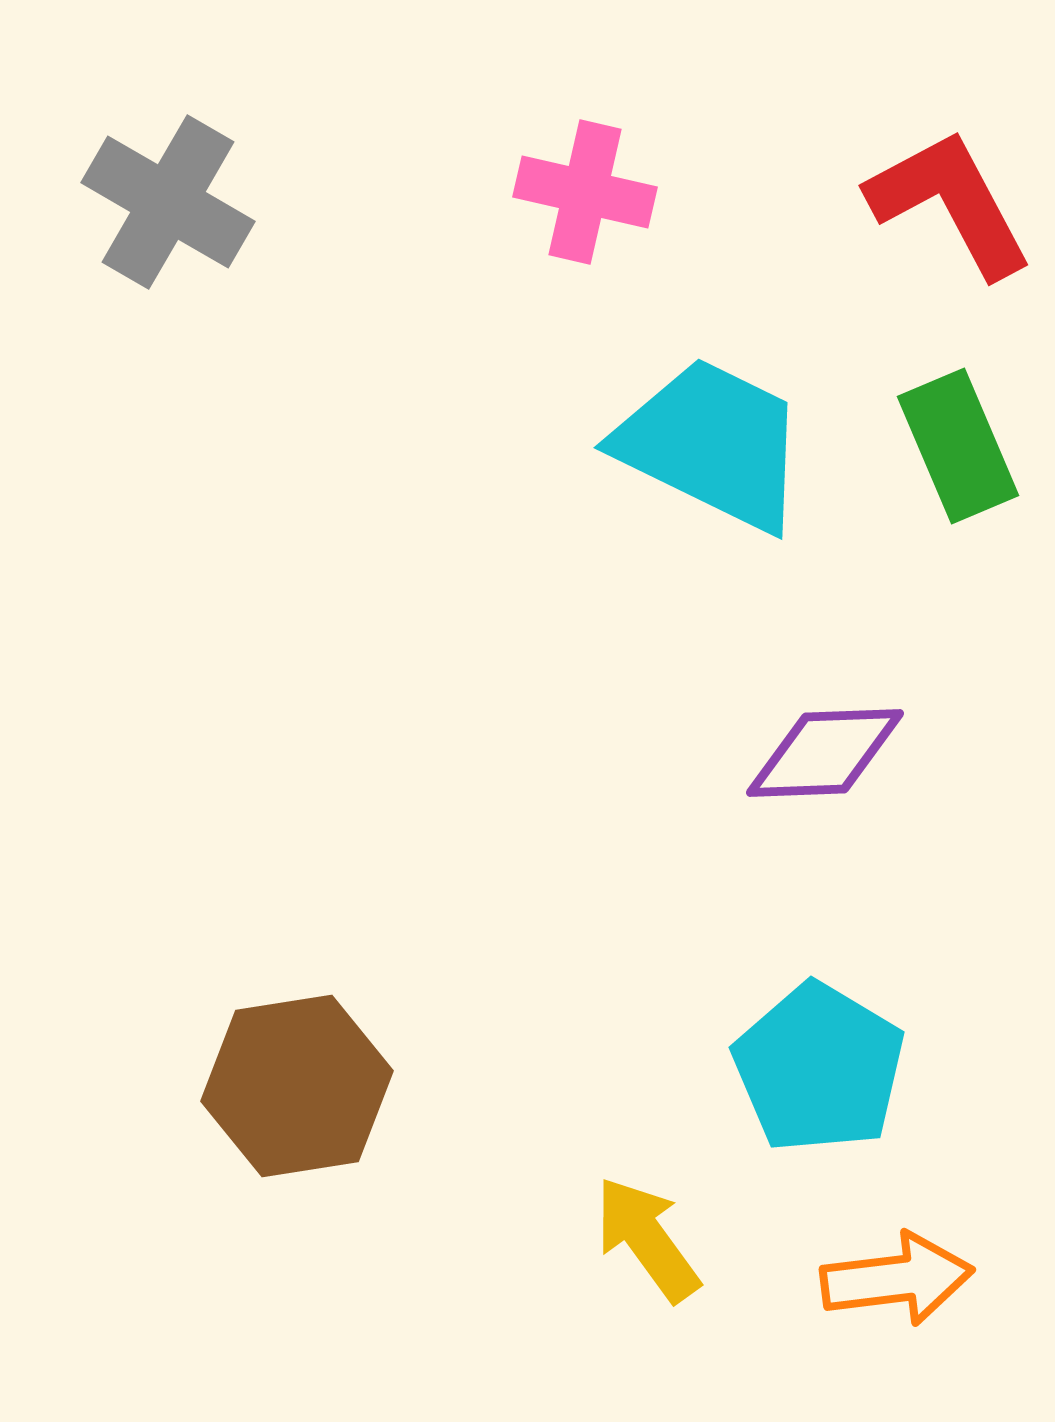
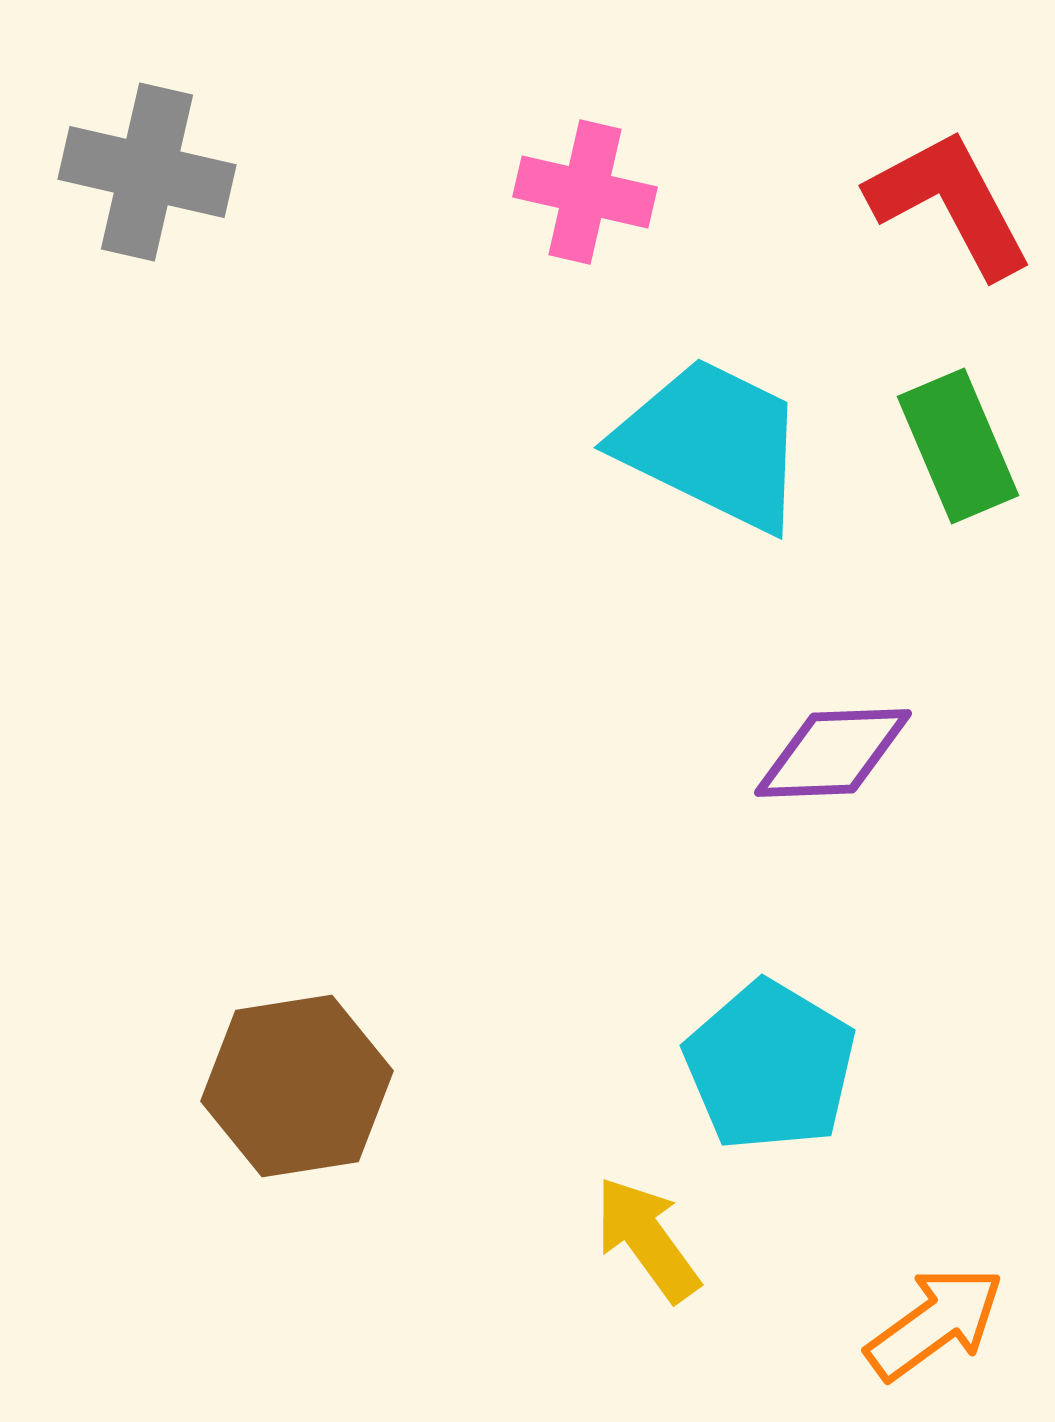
gray cross: moved 21 px left, 30 px up; rotated 17 degrees counterclockwise
purple diamond: moved 8 px right
cyan pentagon: moved 49 px left, 2 px up
orange arrow: moved 38 px right, 44 px down; rotated 29 degrees counterclockwise
